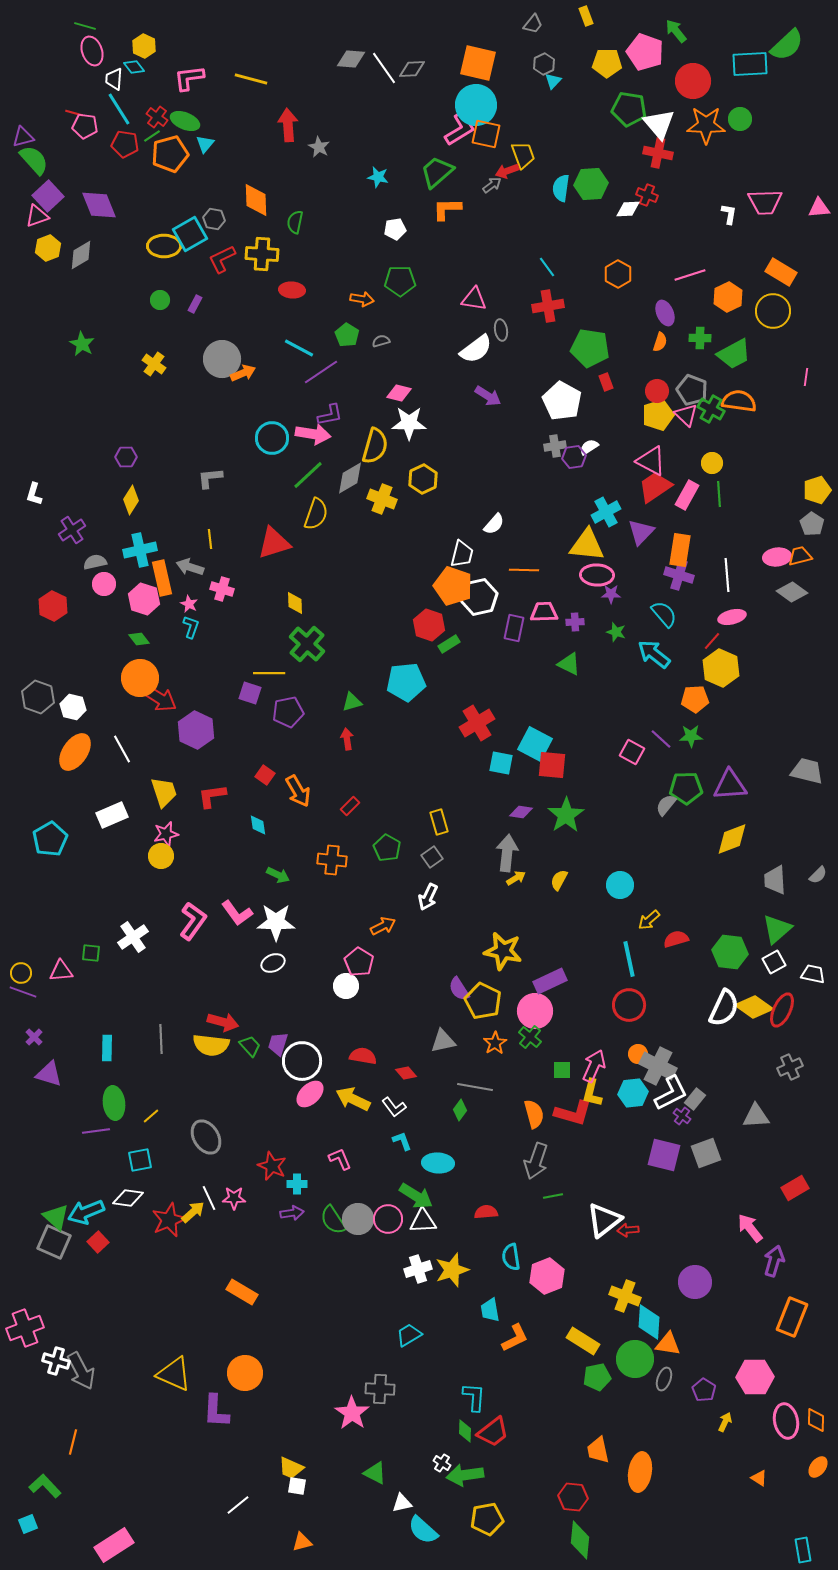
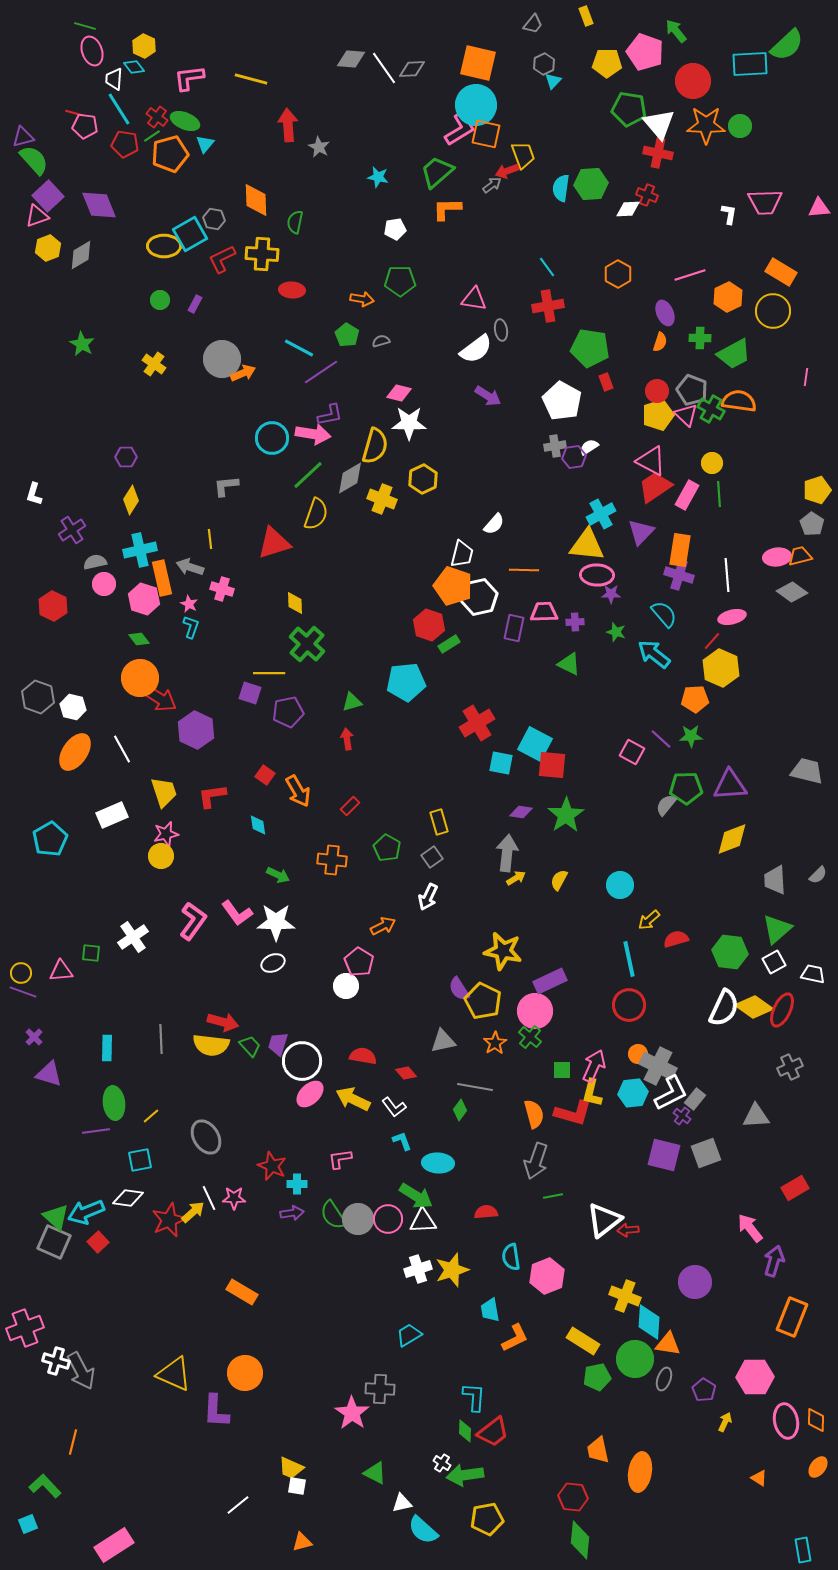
green circle at (740, 119): moved 7 px down
gray L-shape at (210, 478): moved 16 px right, 8 px down
cyan cross at (606, 512): moved 5 px left, 2 px down
pink L-shape at (340, 1159): rotated 75 degrees counterclockwise
green semicircle at (333, 1220): moved 5 px up
